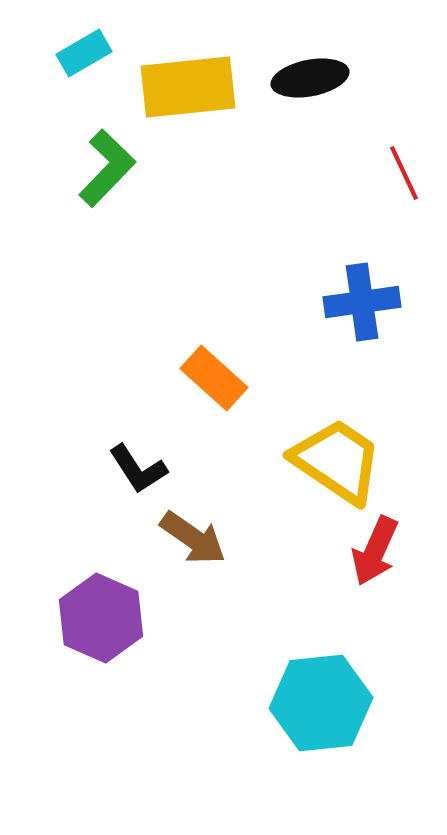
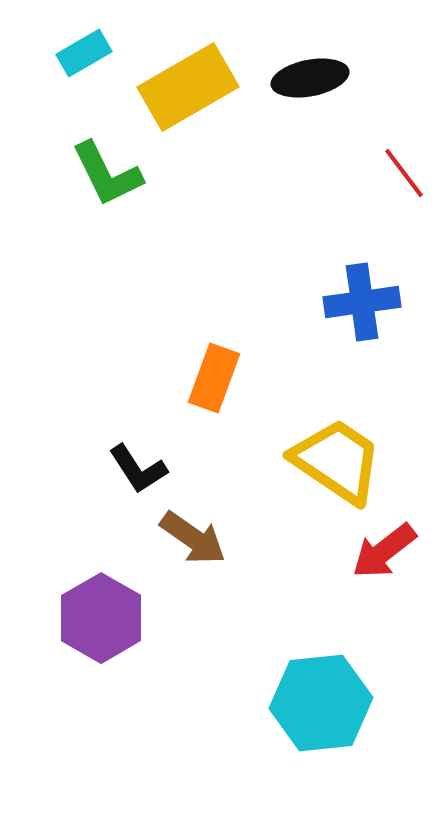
yellow rectangle: rotated 24 degrees counterclockwise
green L-shape: moved 6 px down; rotated 110 degrees clockwise
red line: rotated 12 degrees counterclockwise
orange rectangle: rotated 68 degrees clockwise
red arrow: moved 9 px right; rotated 28 degrees clockwise
purple hexagon: rotated 6 degrees clockwise
